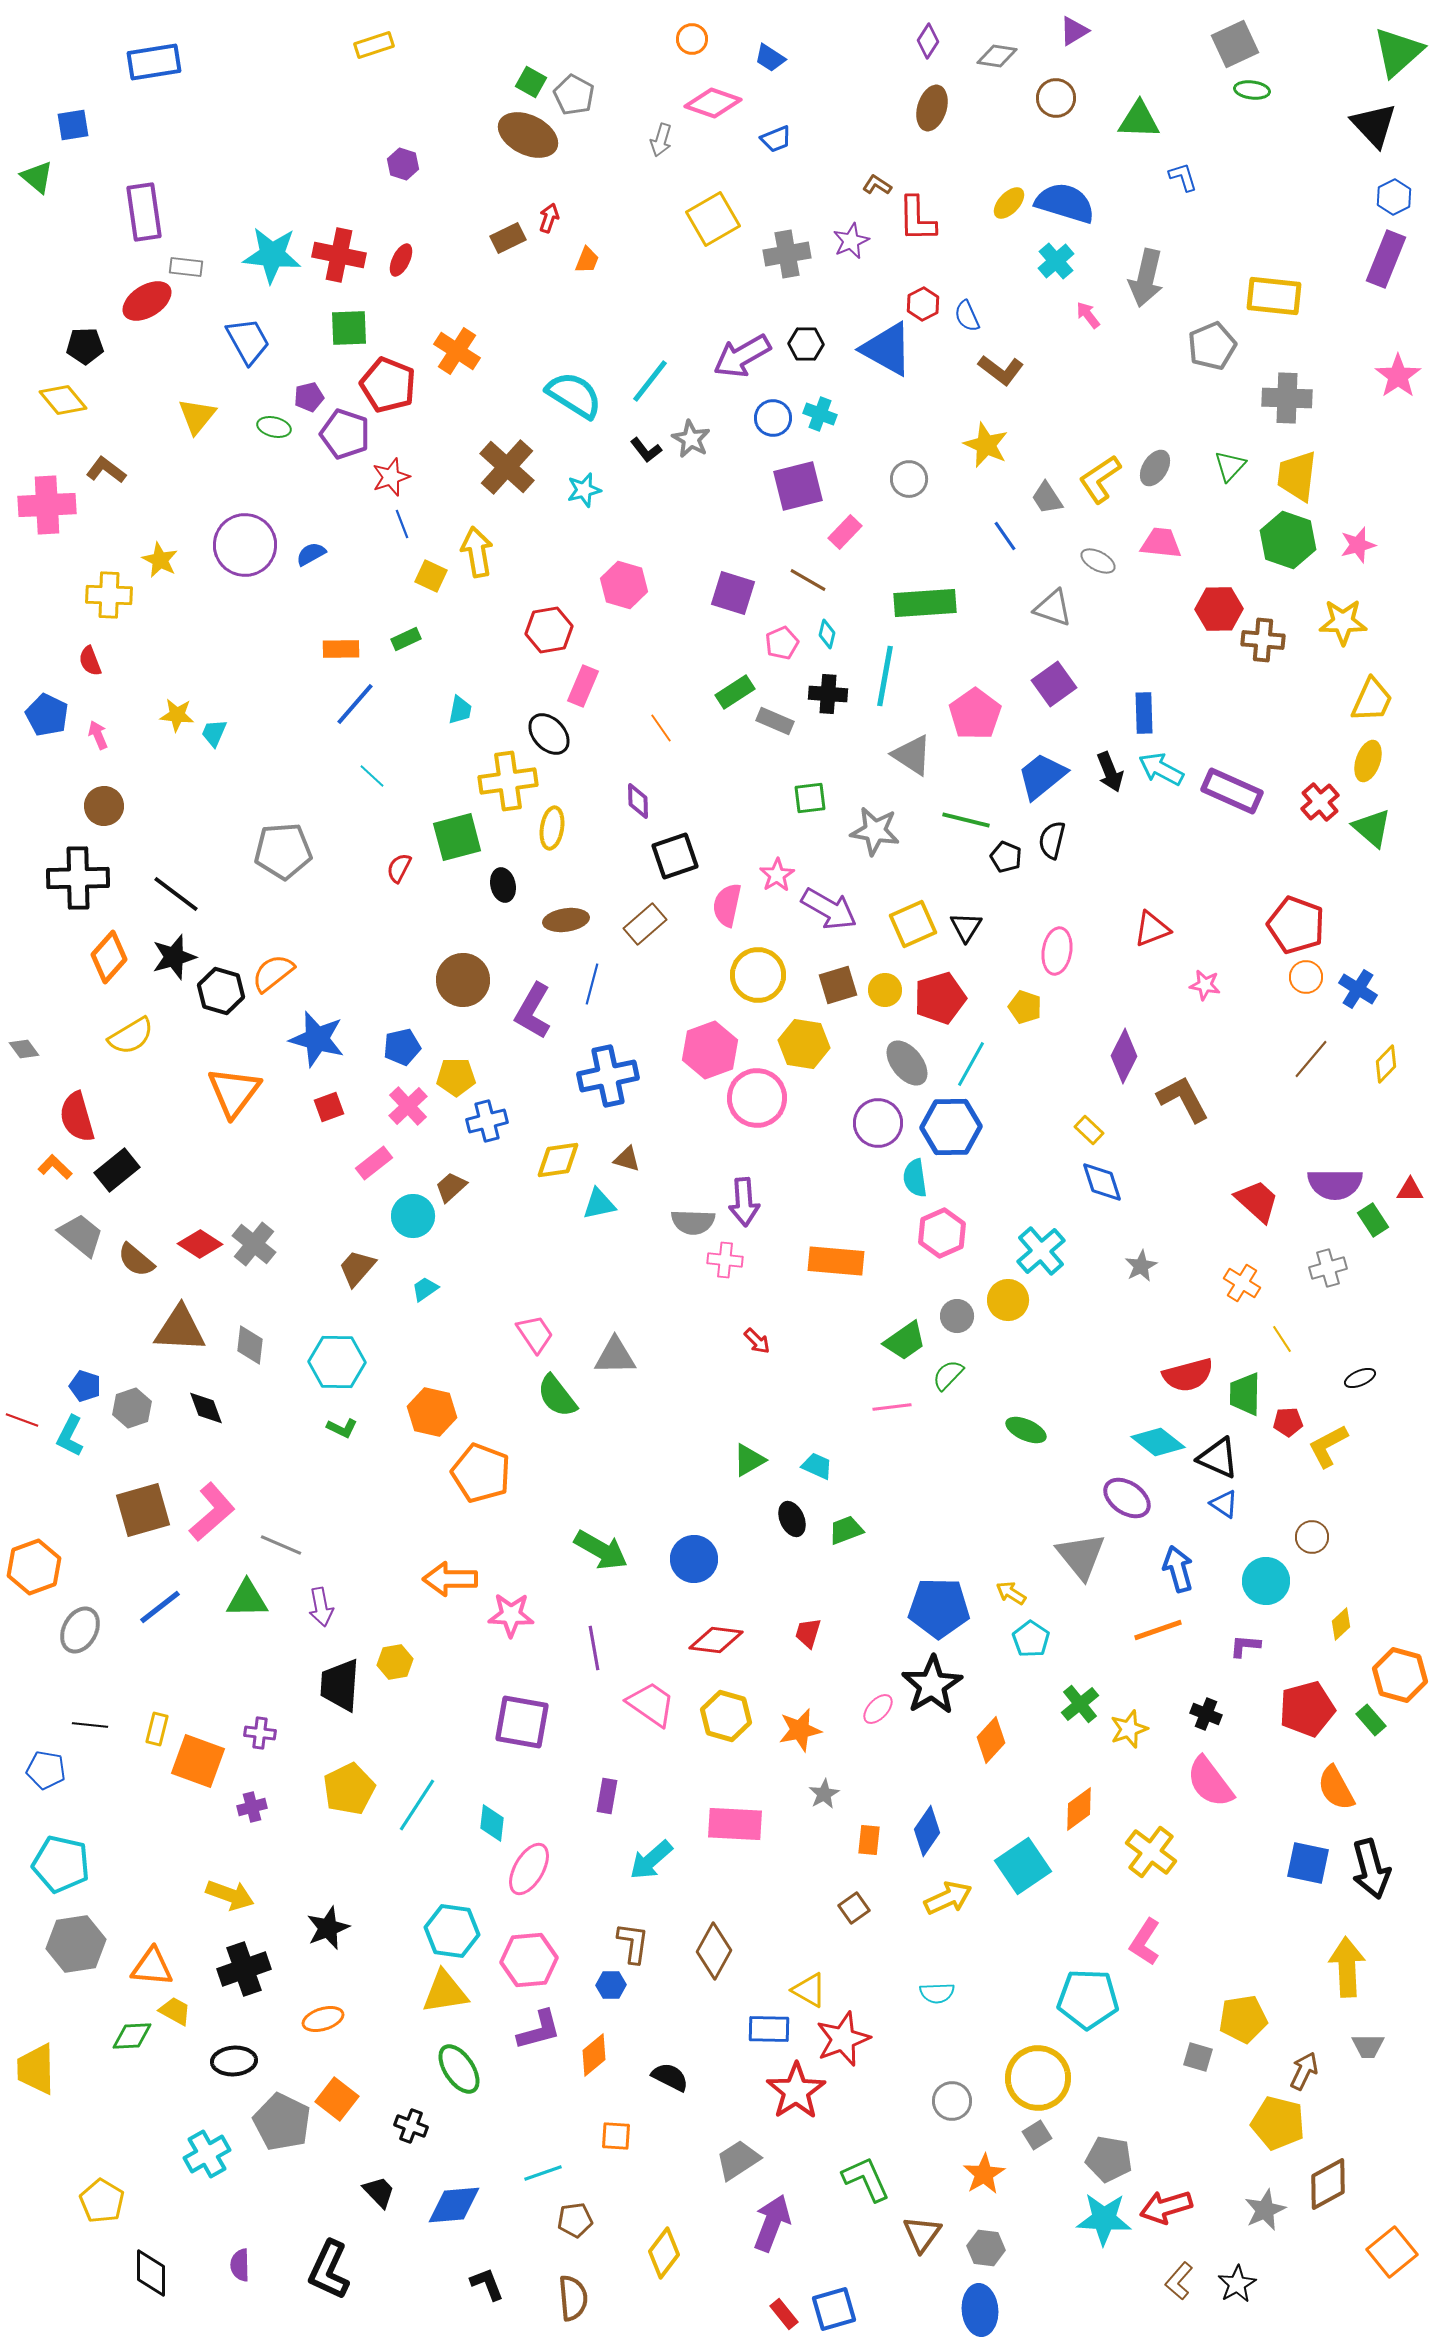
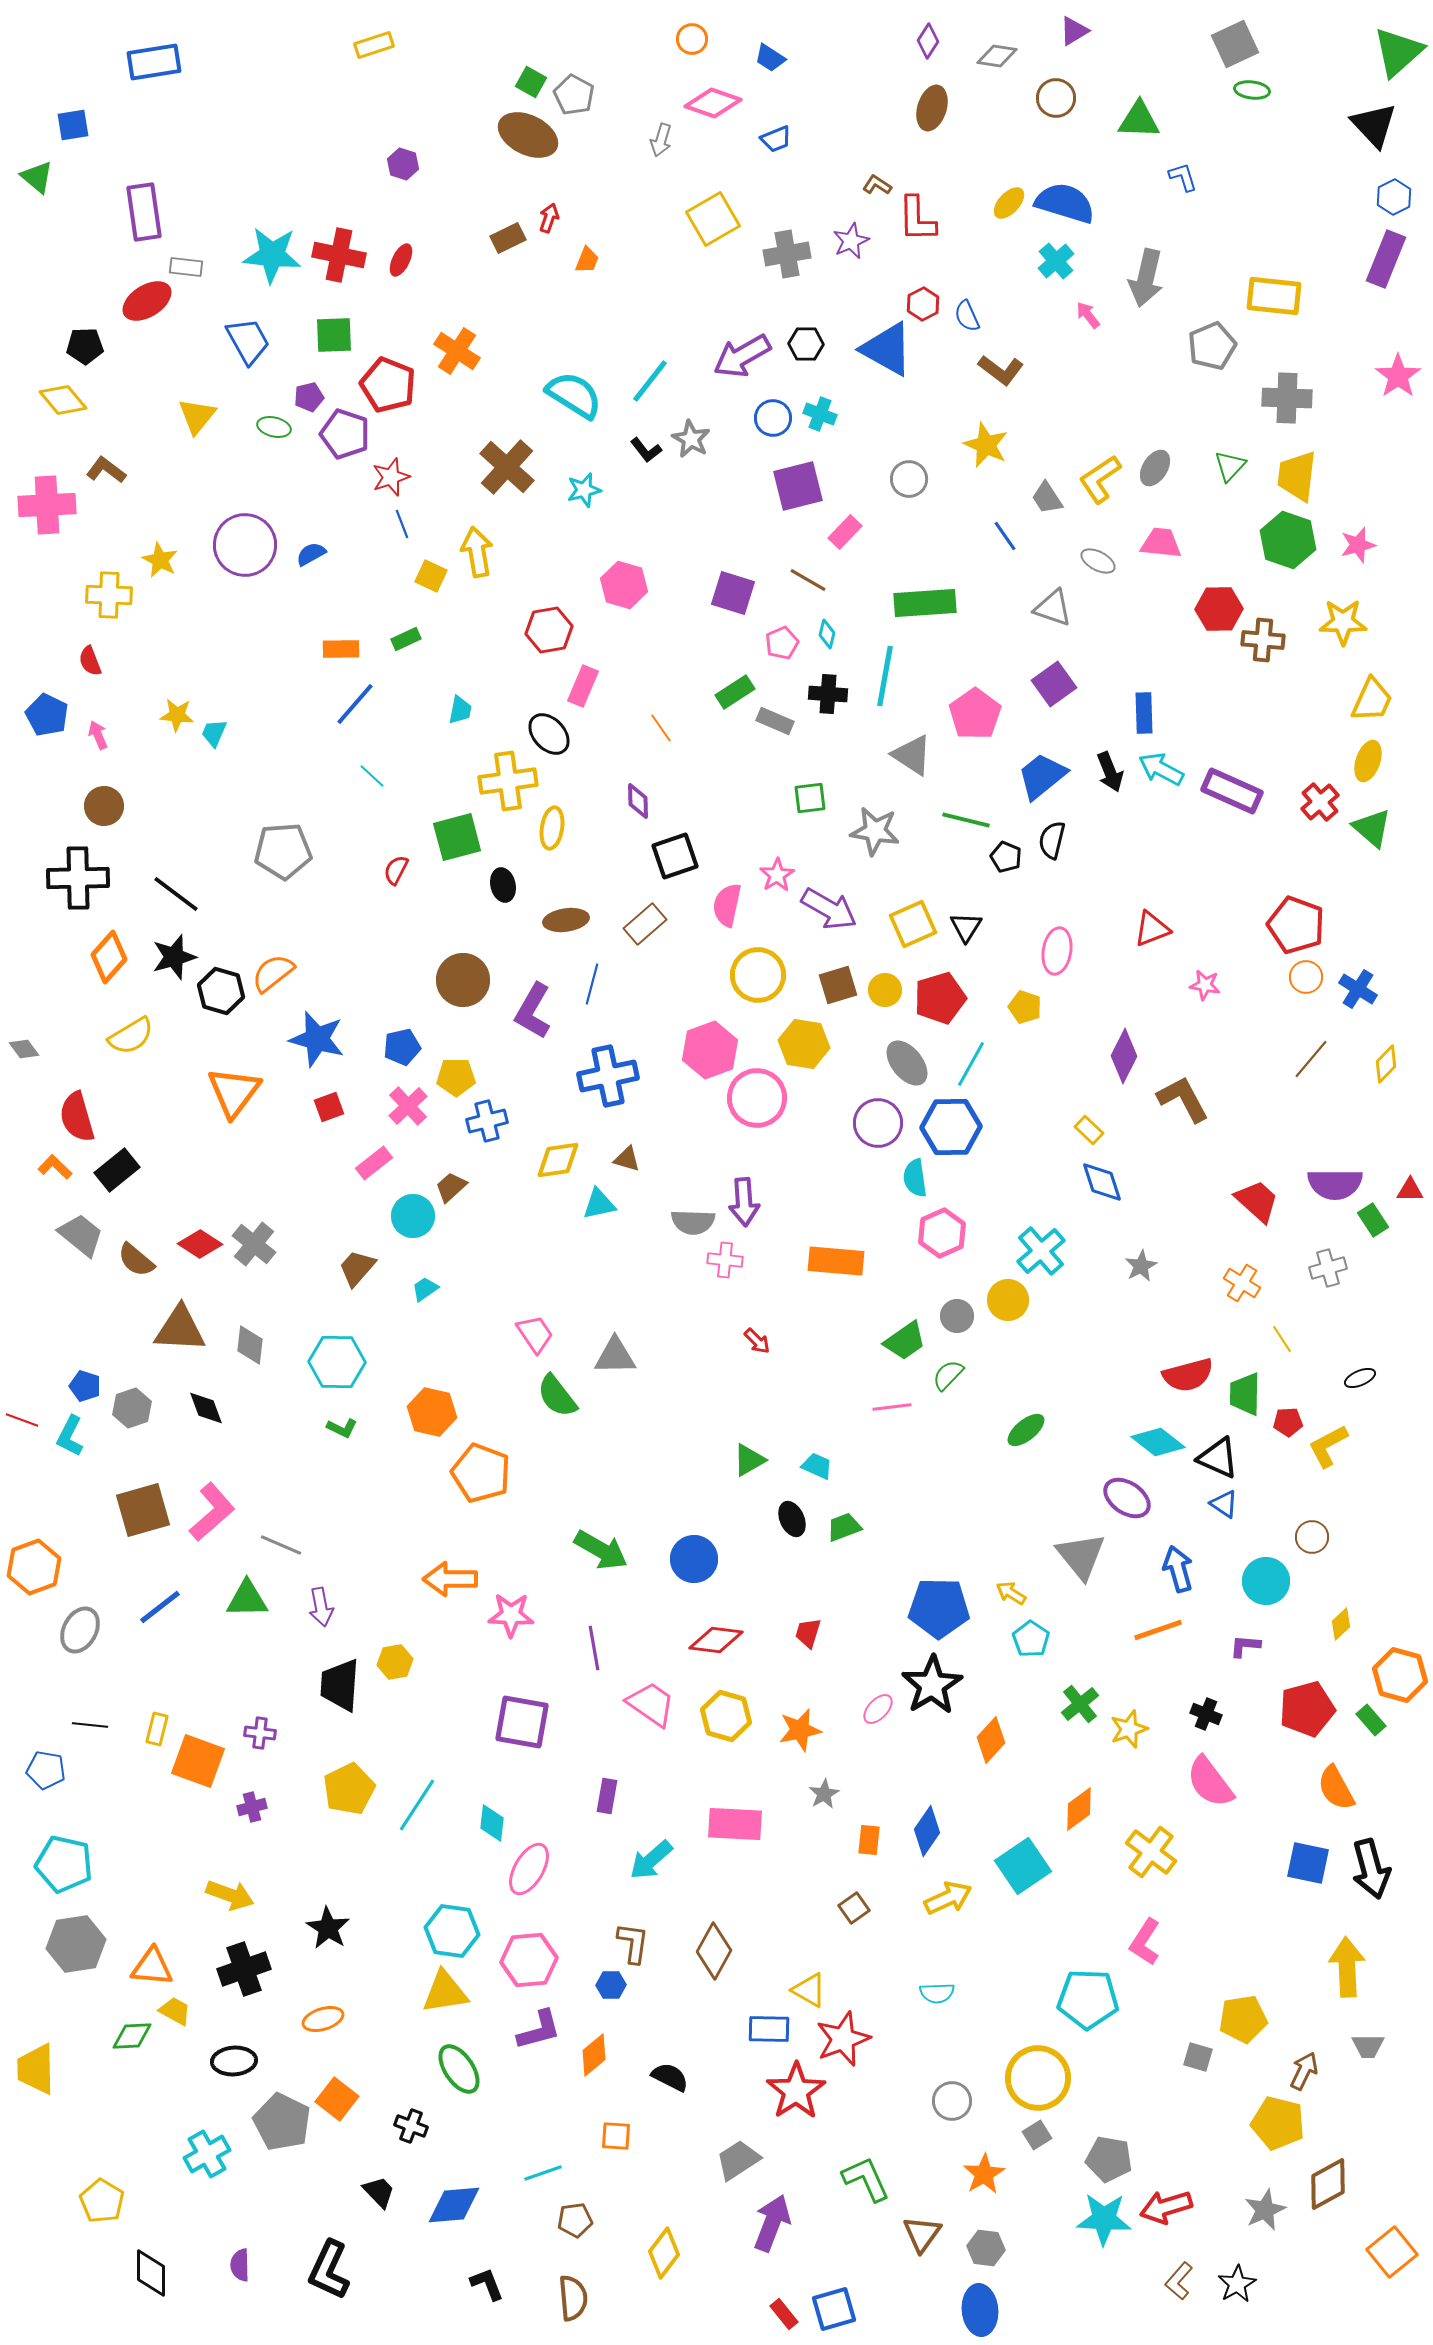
green square at (349, 328): moved 15 px left, 7 px down
red semicircle at (399, 868): moved 3 px left, 2 px down
green ellipse at (1026, 1430): rotated 63 degrees counterclockwise
green trapezoid at (846, 1530): moved 2 px left, 3 px up
cyan pentagon at (61, 1864): moved 3 px right
black star at (328, 1928): rotated 18 degrees counterclockwise
